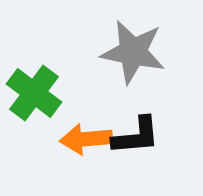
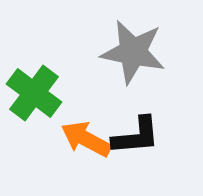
orange arrow: rotated 33 degrees clockwise
